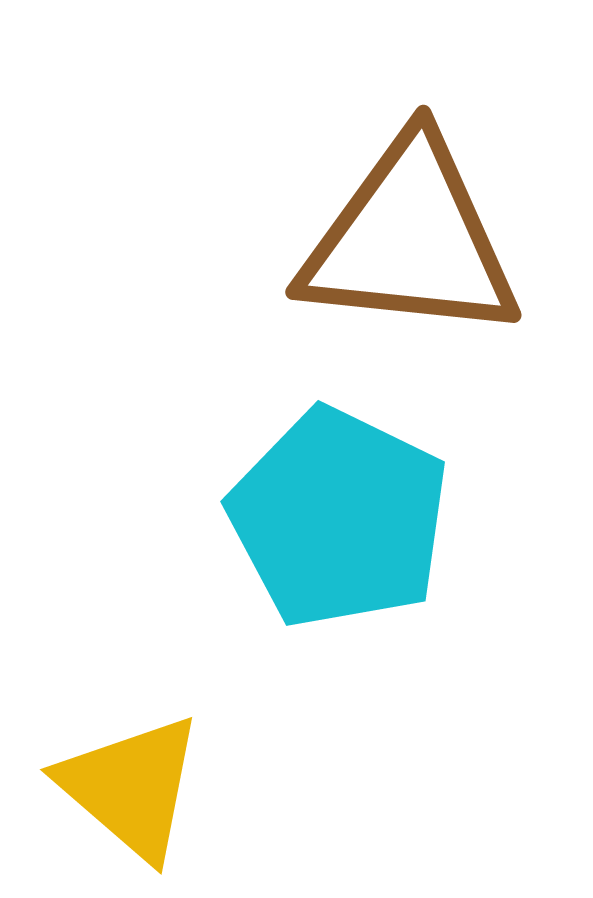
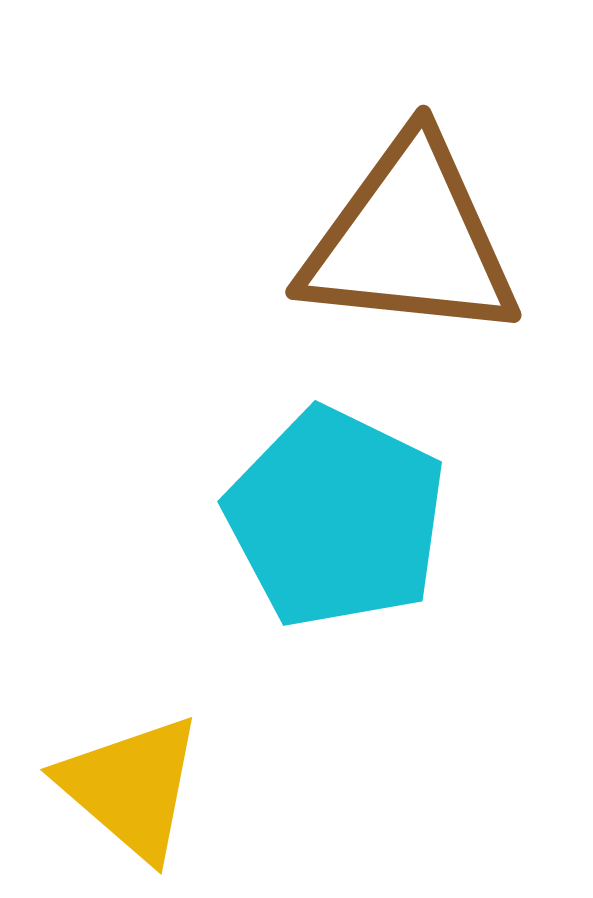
cyan pentagon: moved 3 px left
